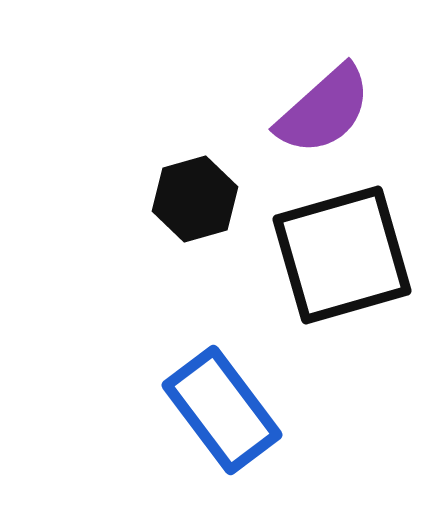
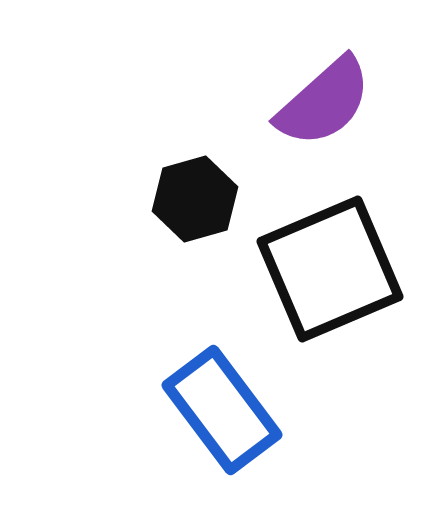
purple semicircle: moved 8 px up
black square: moved 12 px left, 14 px down; rotated 7 degrees counterclockwise
